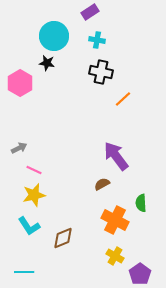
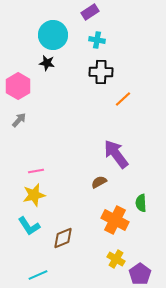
cyan circle: moved 1 px left, 1 px up
black cross: rotated 10 degrees counterclockwise
pink hexagon: moved 2 px left, 3 px down
gray arrow: moved 28 px up; rotated 21 degrees counterclockwise
purple arrow: moved 2 px up
pink line: moved 2 px right, 1 px down; rotated 35 degrees counterclockwise
brown semicircle: moved 3 px left, 2 px up
yellow cross: moved 1 px right, 3 px down
cyan line: moved 14 px right, 3 px down; rotated 24 degrees counterclockwise
